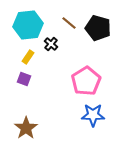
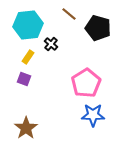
brown line: moved 9 px up
pink pentagon: moved 2 px down
